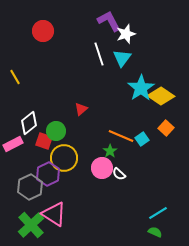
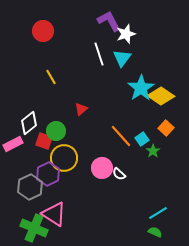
yellow line: moved 36 px right
orange line: rotated 25 degrees clockwise
green star: moved 43 px right
green cross: moved 3 px right, 3 px down; rotated 24 degrees counterclockwise
